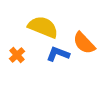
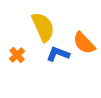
yellow semicircle: rotated 44 degrees clockwise
